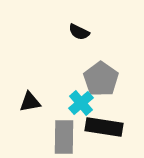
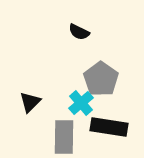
black triangle: rotated 35 degrees counterclockwise
black rectangle: moved 5 px right
